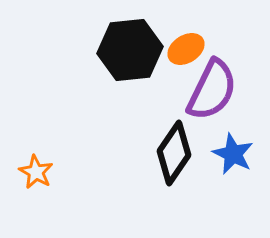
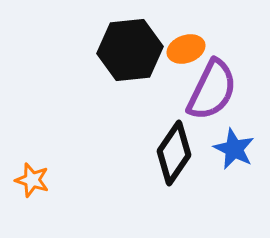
orange ellipse: rotated 12 degrees clockwise
blue star: moved 1 px right, 5 px up
orange star: moved 4 px left, 8 px down; rotated 12 degrees counterclockwise
